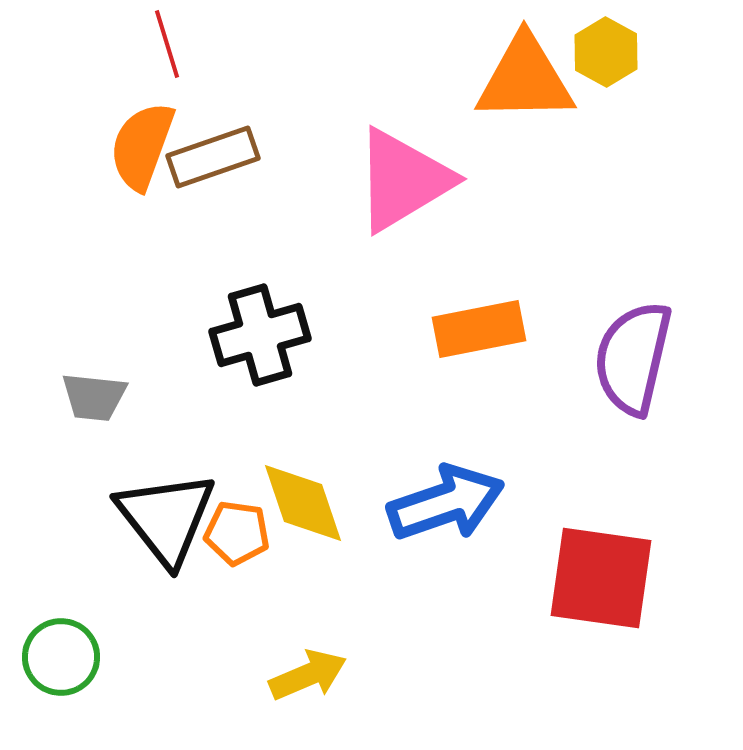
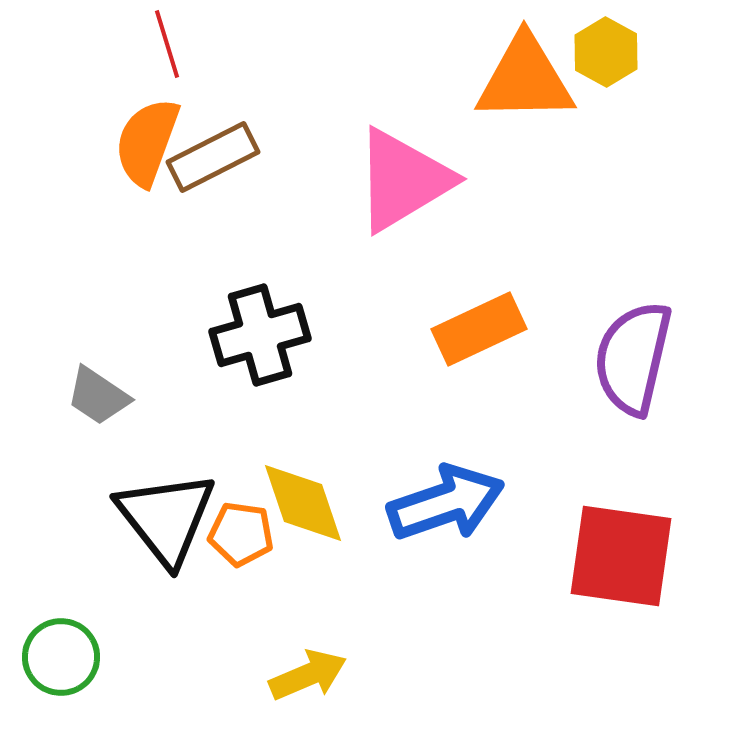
orange semicircle: moved 5 px right, 4 px up
brown rectangle: rotated 8 degrees counterclockwise
orange rectangle: rotated 14 degrees counterclockwise
gray trapezoid: moved 4 px right, 1 px up; rotated 28 degrees clockwise
orange pentagon: moved 4 px right, 1 px down
red square: moved 20 px right, 22 px up
